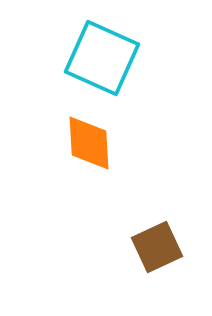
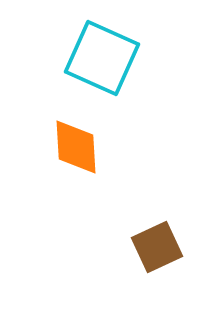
orange diamond: moved 13 px left, 4 px down
